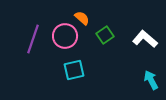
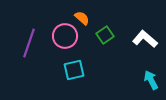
purple line: moved 4 px left, 4 px down
